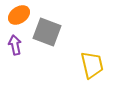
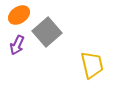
gray square: rotated 28 degrees clockwise
purple arrow: moved 2 px right; rotated 144 degrees counterclockwise
